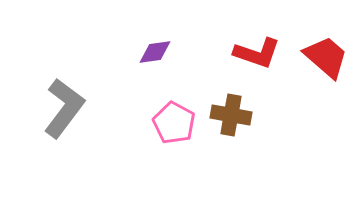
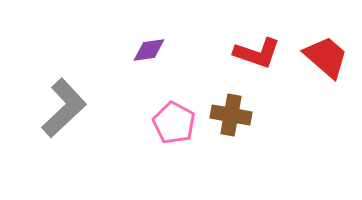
purple diamond: moved 6 px left, 2 px up
gray L-shape: rotated 10 degrees clockwise
